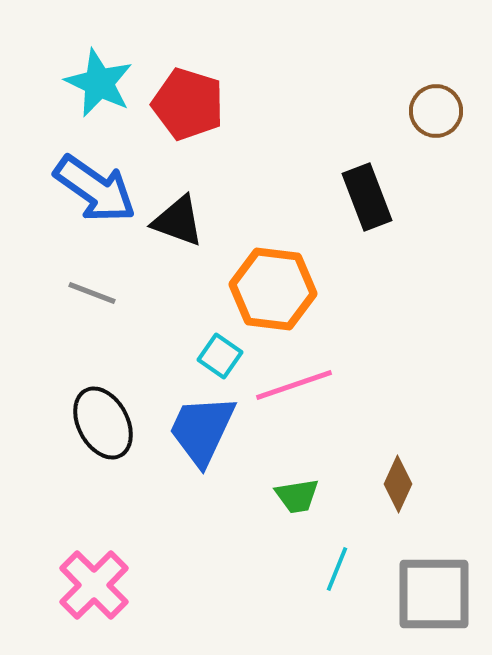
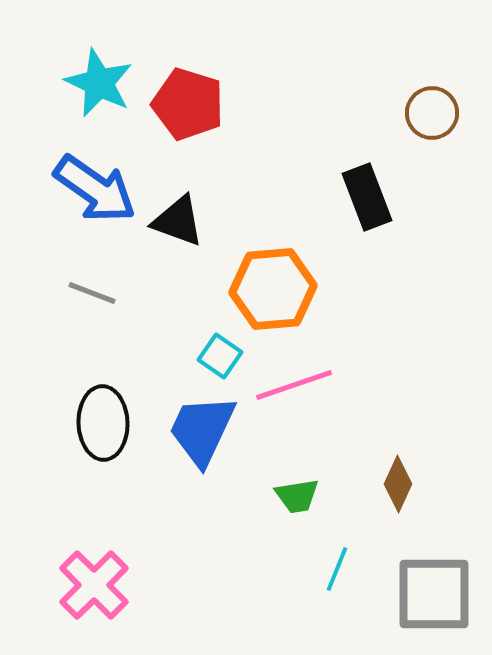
brown circle: moved 4 px left, 2 px down
orange hexagon: rotated 12 degrees counterclockwise
black ellipse: rotated 26 degrees clockwise
